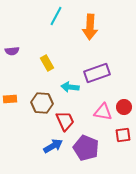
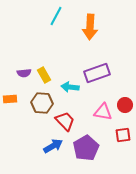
purple semicircle: moved 12 px right, 22 px down
yellow rectangle: moved 3 px left, 12 px down
red circle: moved 1 px right, 2 px up
red trapezoid: rotated 20 degrees counterclockwise
purple pentagon: rotated 20 degrees clockwise
